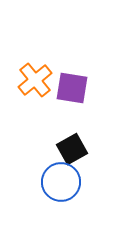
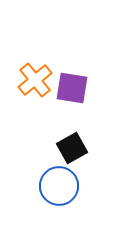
black square: moved 1 px up
blue circle: moved 2 px left, 4 px down
